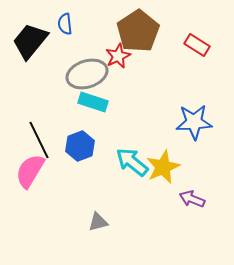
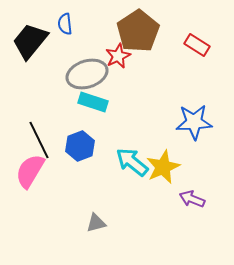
gray triangle: moved 2 px left, 1 px down
